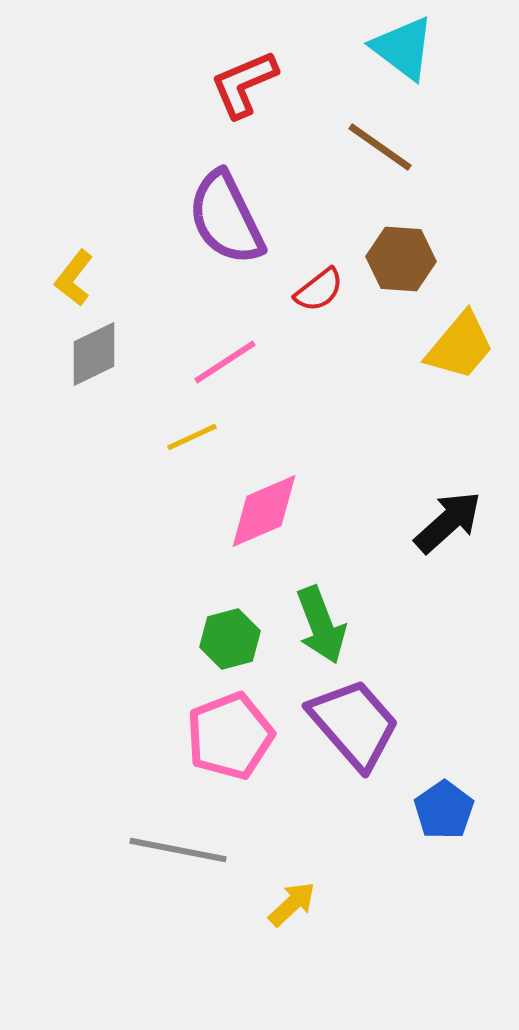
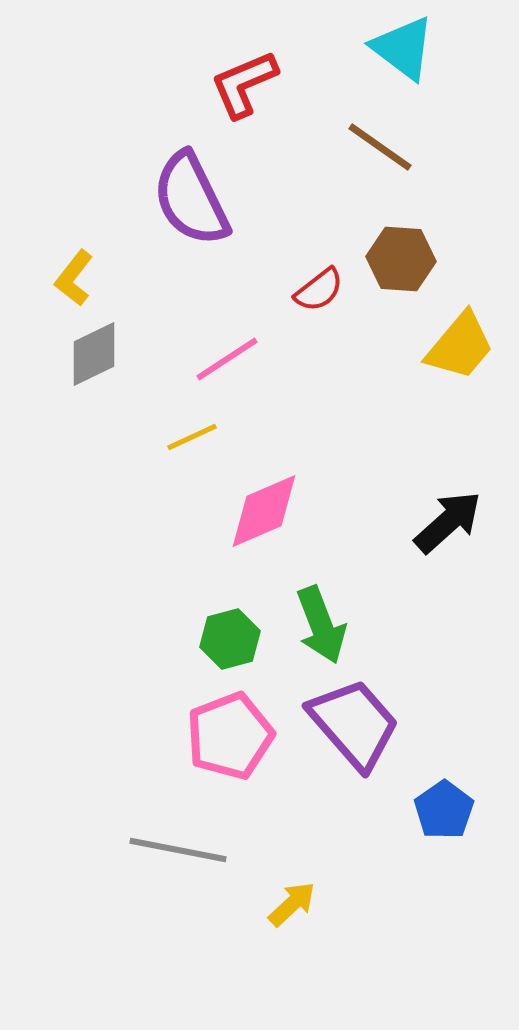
purple semicircle: moved 35 px left, 19 px up
pink line: moved 2 px right, 3 px up
